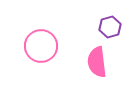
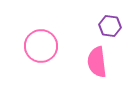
purple hexagon: moved 1 px up; rotated 25 degrees clockwise
